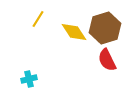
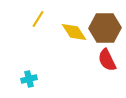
brown hexagon: rotated 16 degrees clockwise
